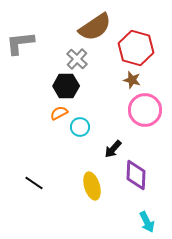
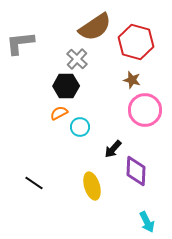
red hexagon: moved 6 px up
purple diamond: moved 4 px up
